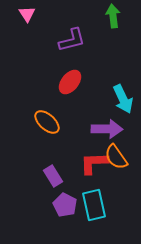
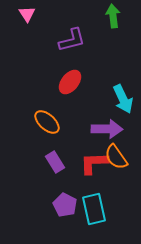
purple rectangle: moved 2 px right, 14 px up
cyan rectangle: moved 4 px down
